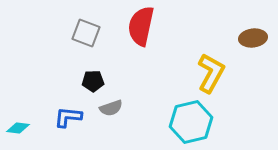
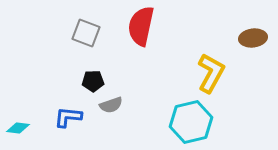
gray semicircle: moved 3 px up
